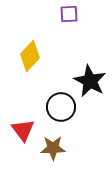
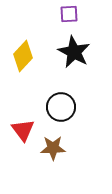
yellow diamond: moved 7 px left
black star: moved 16 px left, 29 px up
